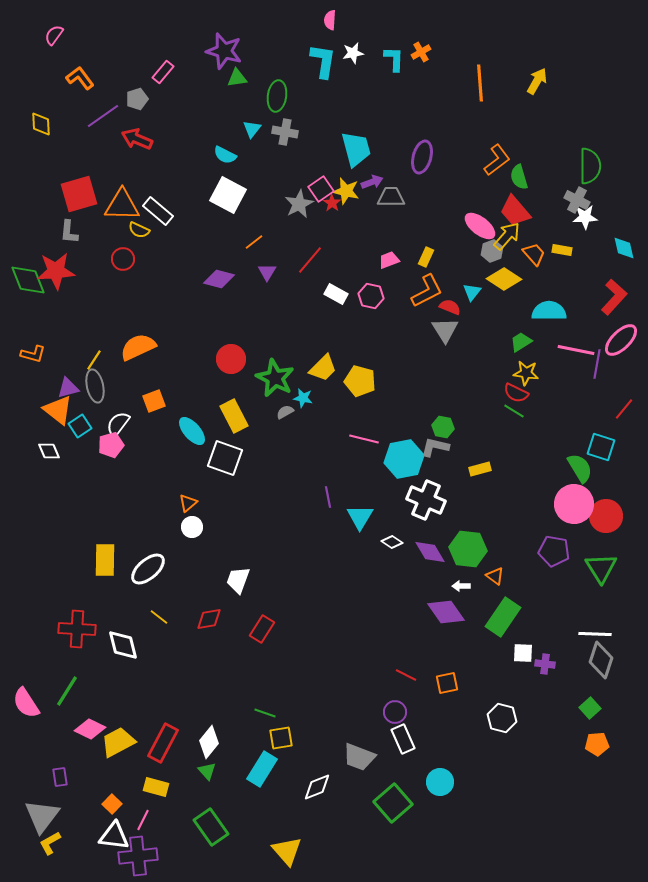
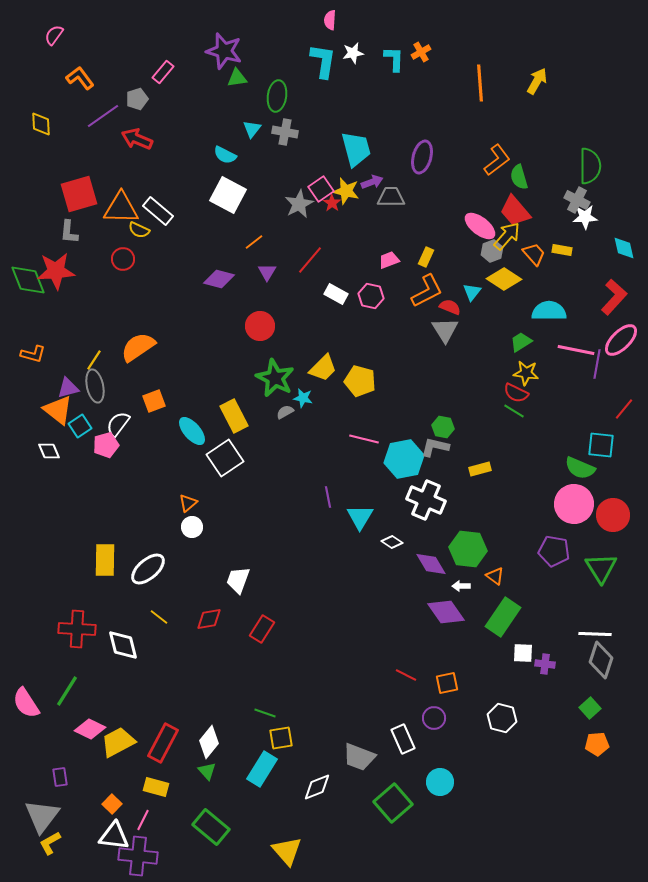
orange triangle at (122, 205): moved 1 px left, 3 px down
orange semicircle at (138, 347): rotated 9 degrees counterclockwise
red circle at (231, 359): moved 29 px right, 33 px up
pink pentagon at (111, 445): moved 5 px left
cyan square at (601, 447): moved 2 px up; rotated 12 degrees counterclockwise
white square at (225, 458): rotated 36 degrees clockwise
green semicircle at (580, 468): rotated 144 degrees clockwise
red circle at (606, 516): moved 7 px right, 1 px up
purple diamond at (430, 552): moved 1 px right, 12 px down
purple circle at (395, 712): moved 39 px right, 6 px down
green rectangle at (211, 827): rotated 15 degrees counterclockwise
purple cross at (138, 856): rotated 12 degrees clockwise
